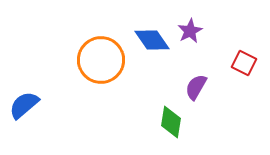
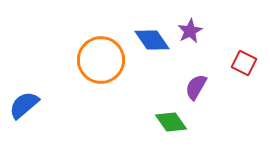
green diamond: rotated 44 degrees counterclockwise
